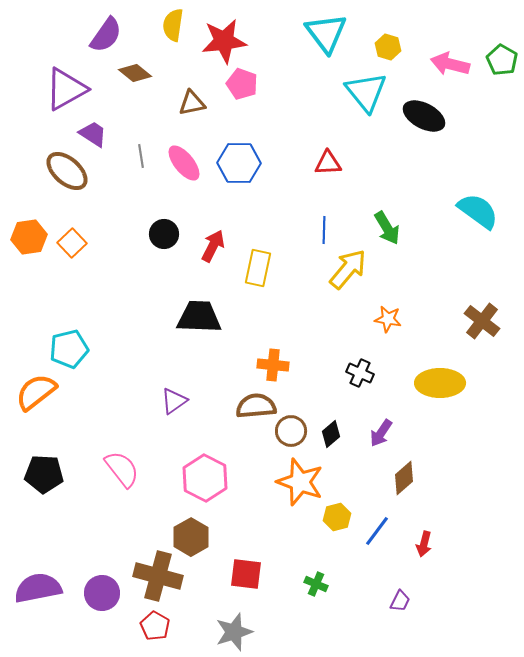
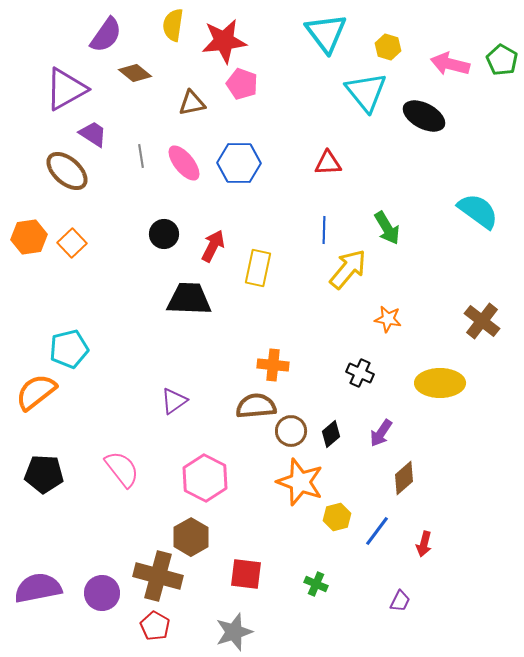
black trapezoid at (199, 317): moved 10 px left, 18 px up
